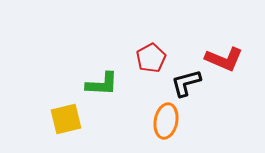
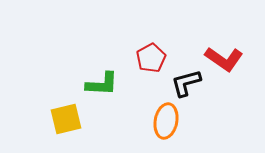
red L-shape: rotated 12 degrees clockwise
